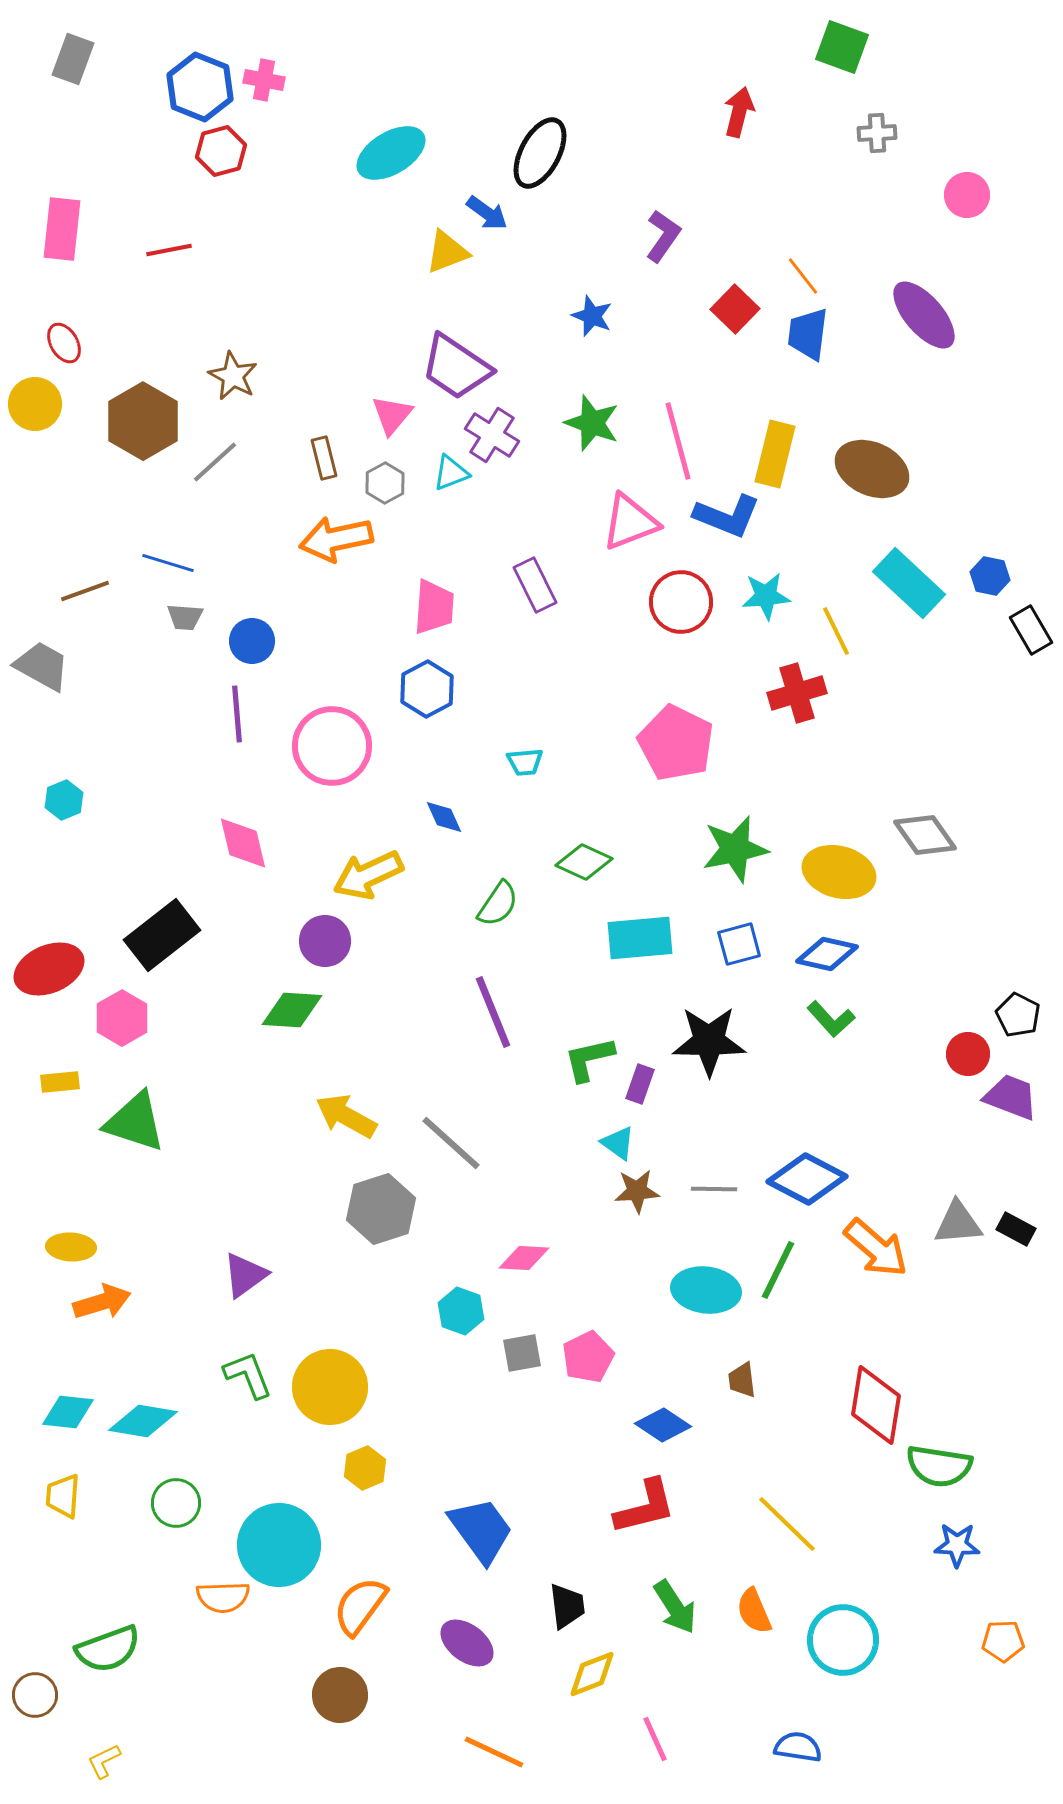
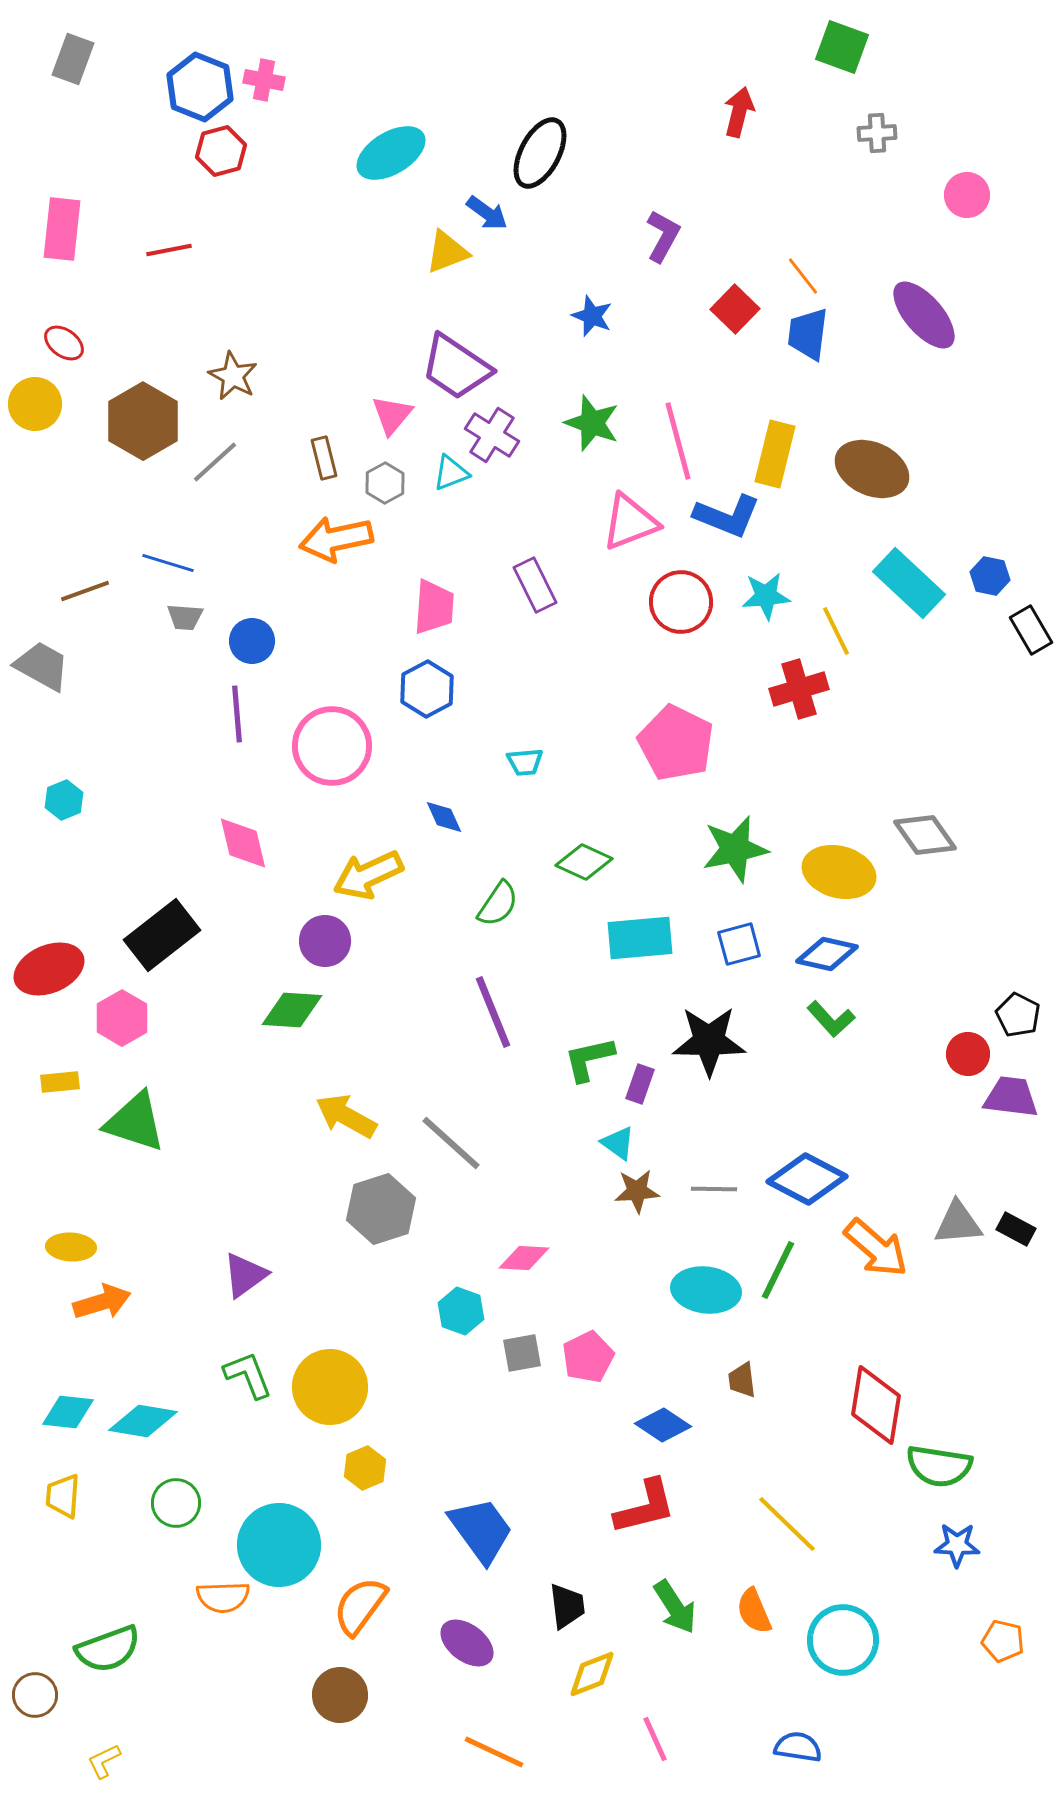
purple L-shape at (663, 236): rotated 6 degrees counterclockwise
red ellipse at (64, 343): rotated 24 degrees counterclockwise
red cross at (797, 693): moved 2 px right, 4 px up
purple trapezoid at (1011, 1097): rotated 14 degrees counterclockwise
orange pentagon at (1003, 1641): rotated 15 degrees clockwise
